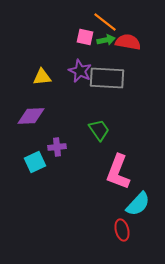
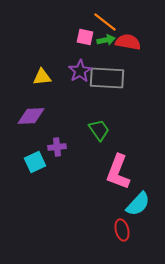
purple star: rotated 15 degrees clockwise
